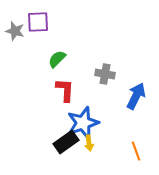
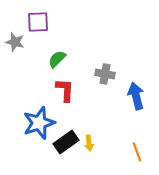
gray star: moved 11 px down
blue arrow: rotated 40 degrees counterclockwise
blue star: moved 44 px left
orange line: moved 1 px right, 1 px down
